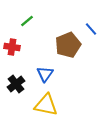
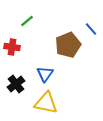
yellow triangle: moved 2 px up
